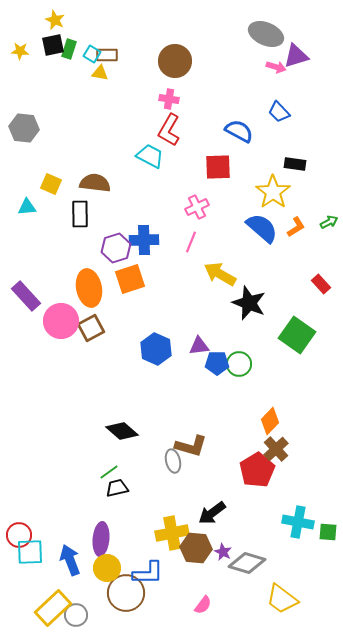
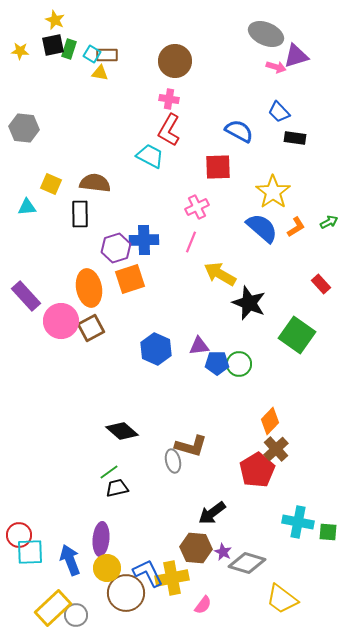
black rectangle at (295, 164): moved 26 px up
yellow cross at (172, 533): moved 45 px down
blue L-shape at (148, 573): rotated 116 degrees counterclockwise
